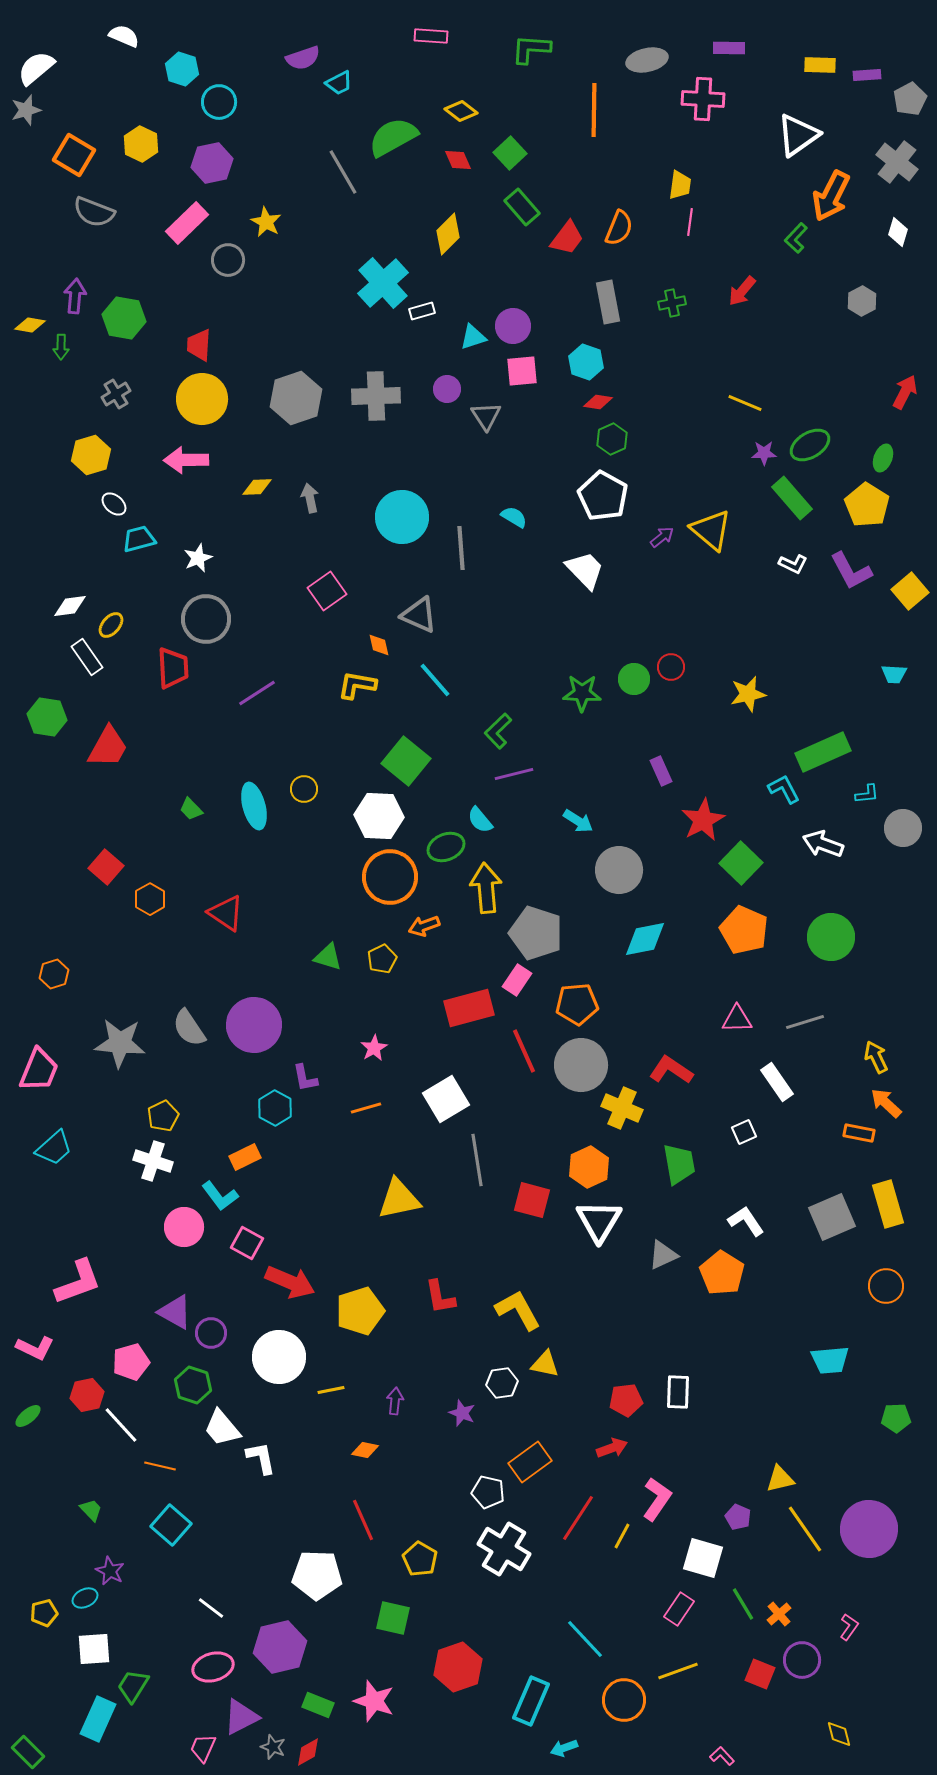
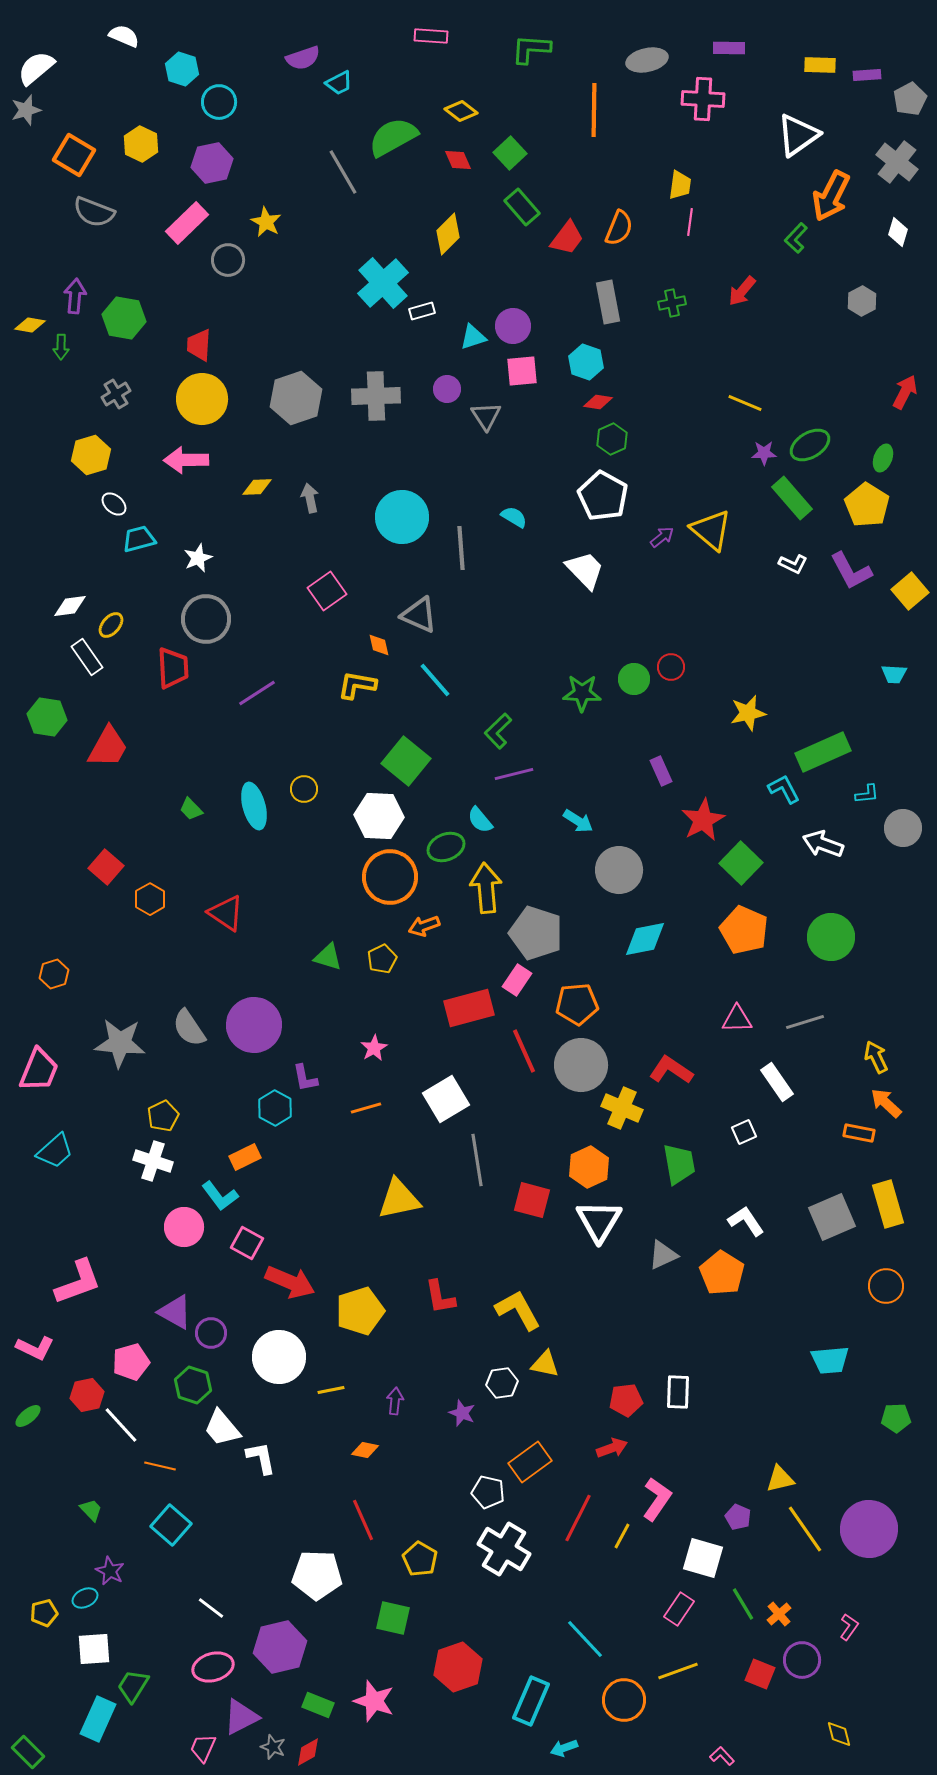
yellow star at (748, 694): moved 19 px down
cyan trapezoid at (54, 1148): moved 1 px right, 3 px down
red line at (578, 1518): rotated 6 degrees counterclockwise
